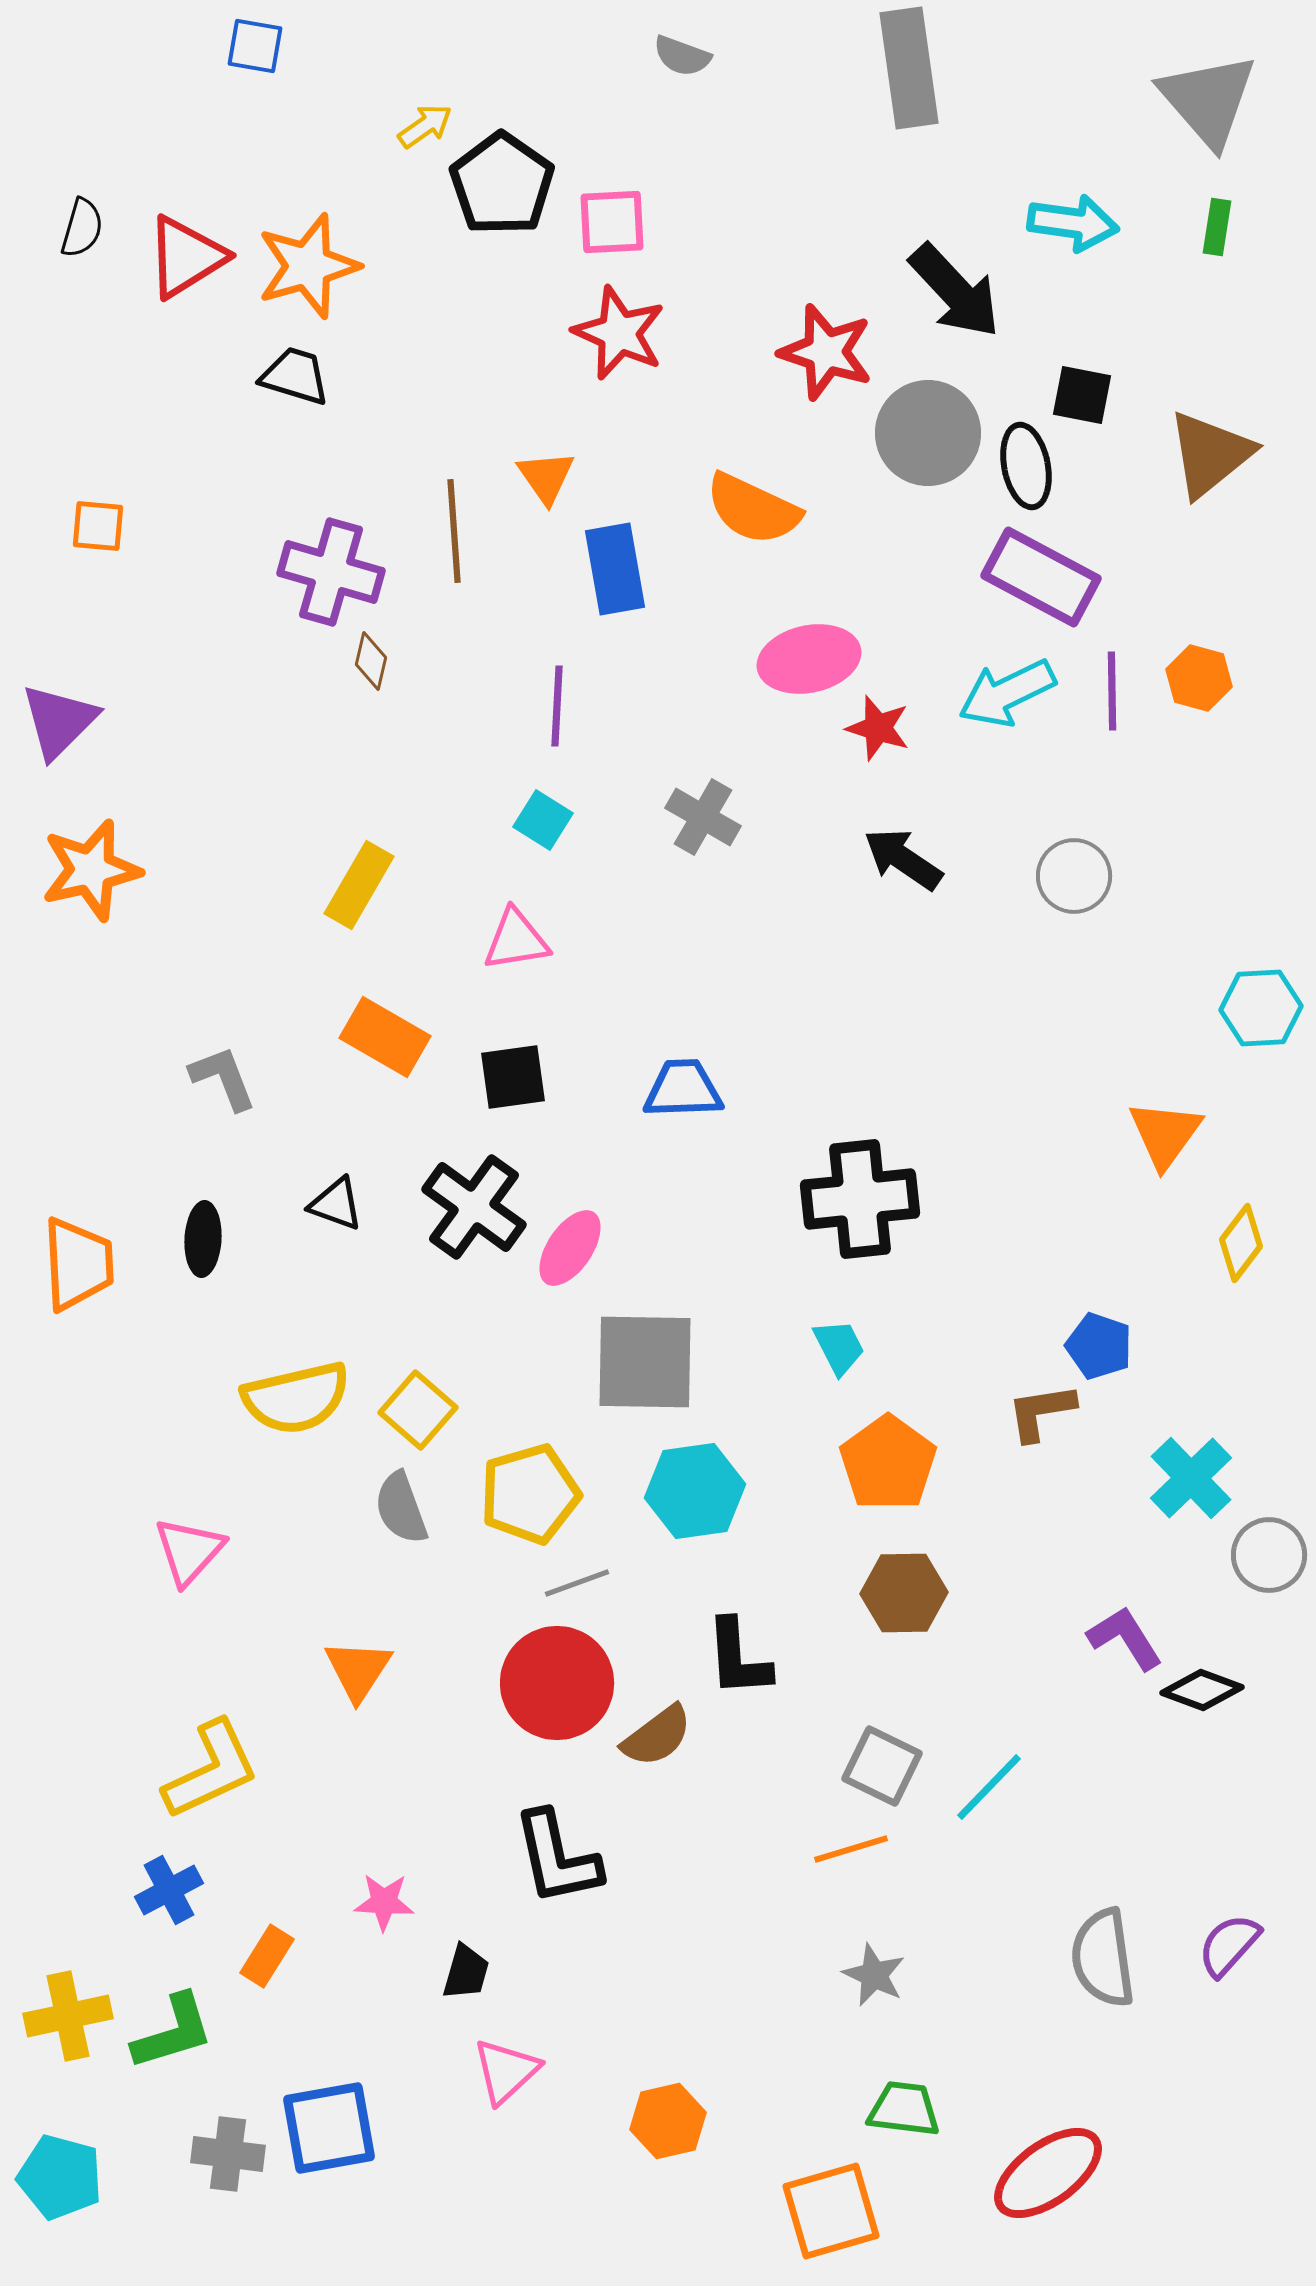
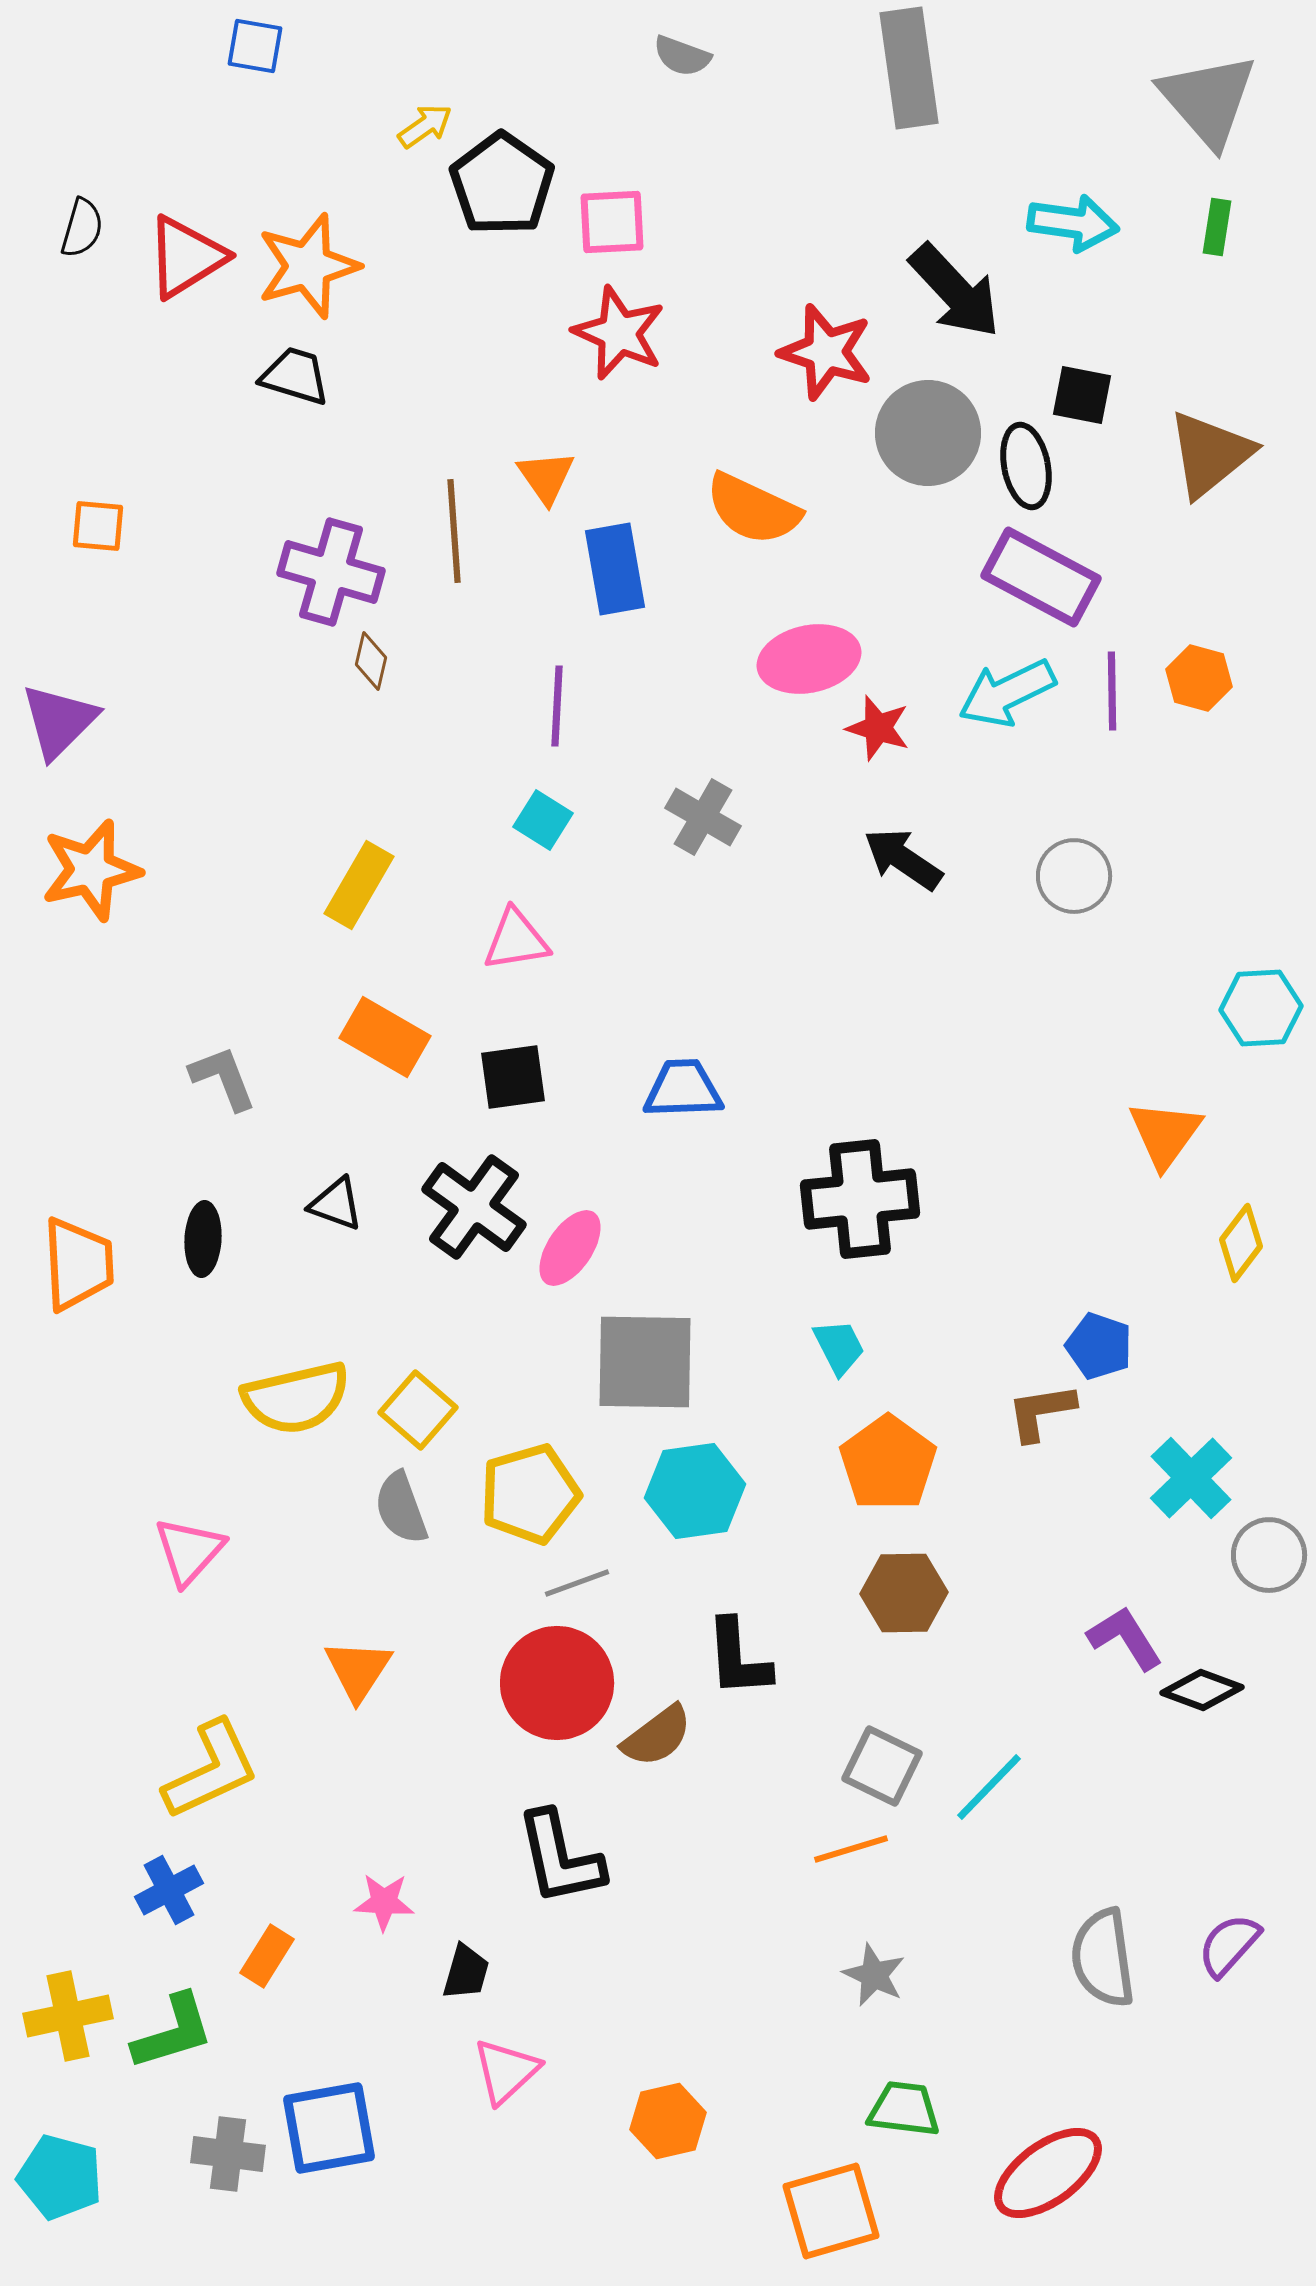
black L-shape at (557, 1858): moved 3 px right
